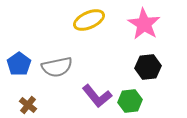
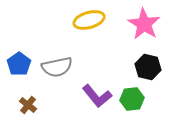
yellow ellipse: rotated 8 degrees clockwise
black hexagon: rotated 20 degrees clockwise
green hexagon: moved 2 px right, 2 px up
